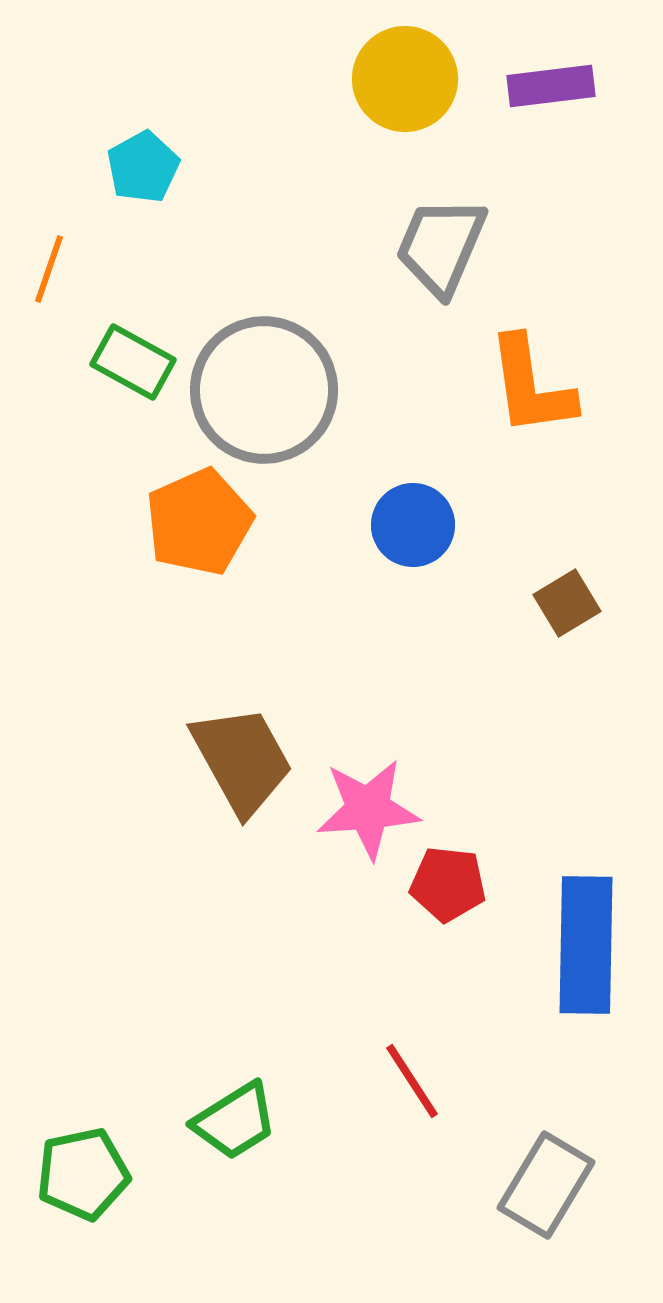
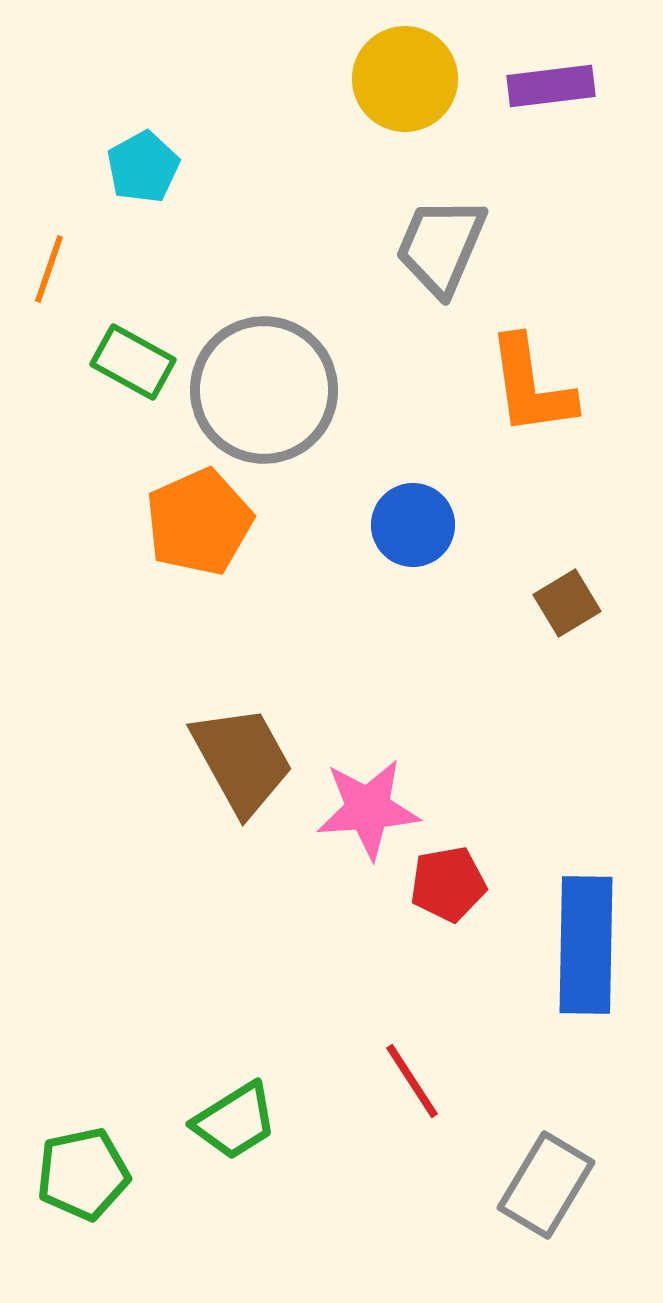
red pentagon: rotated 16 degrees counterclockwise
